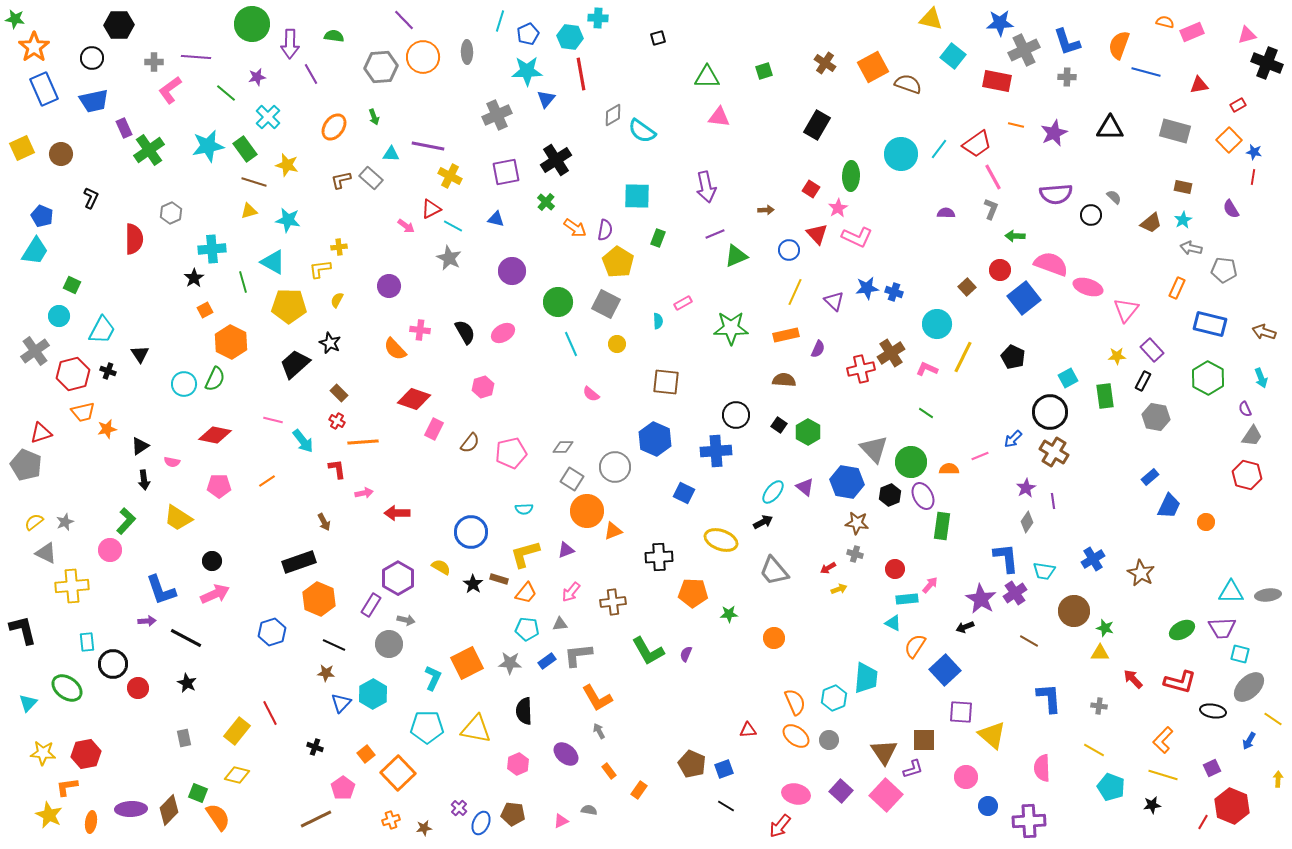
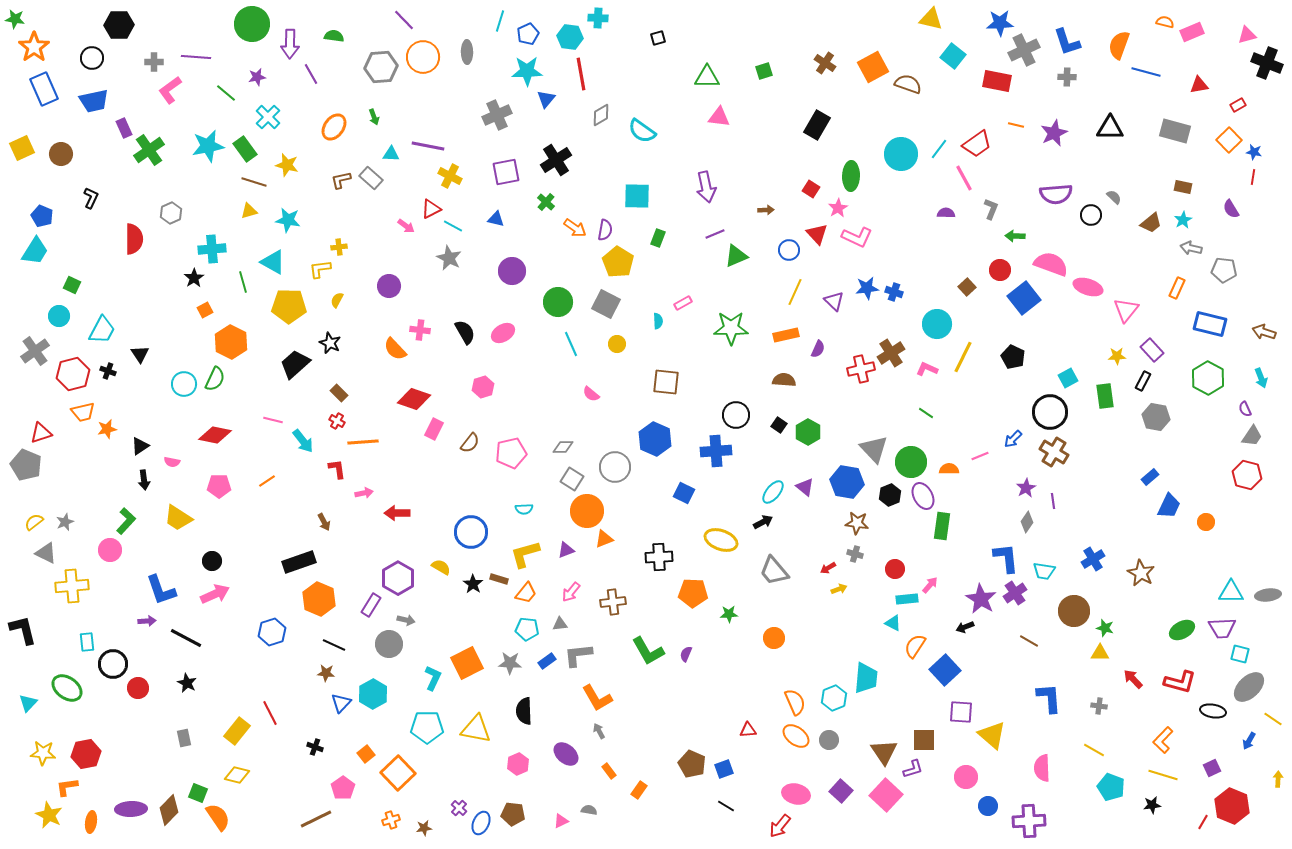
gray diamond at (613, 115): moved 12 px left
pink line at (993, 177): moved 29 px left, 1 px down
orange triangle at (613, 531): moved 9 px left, 8 px down
